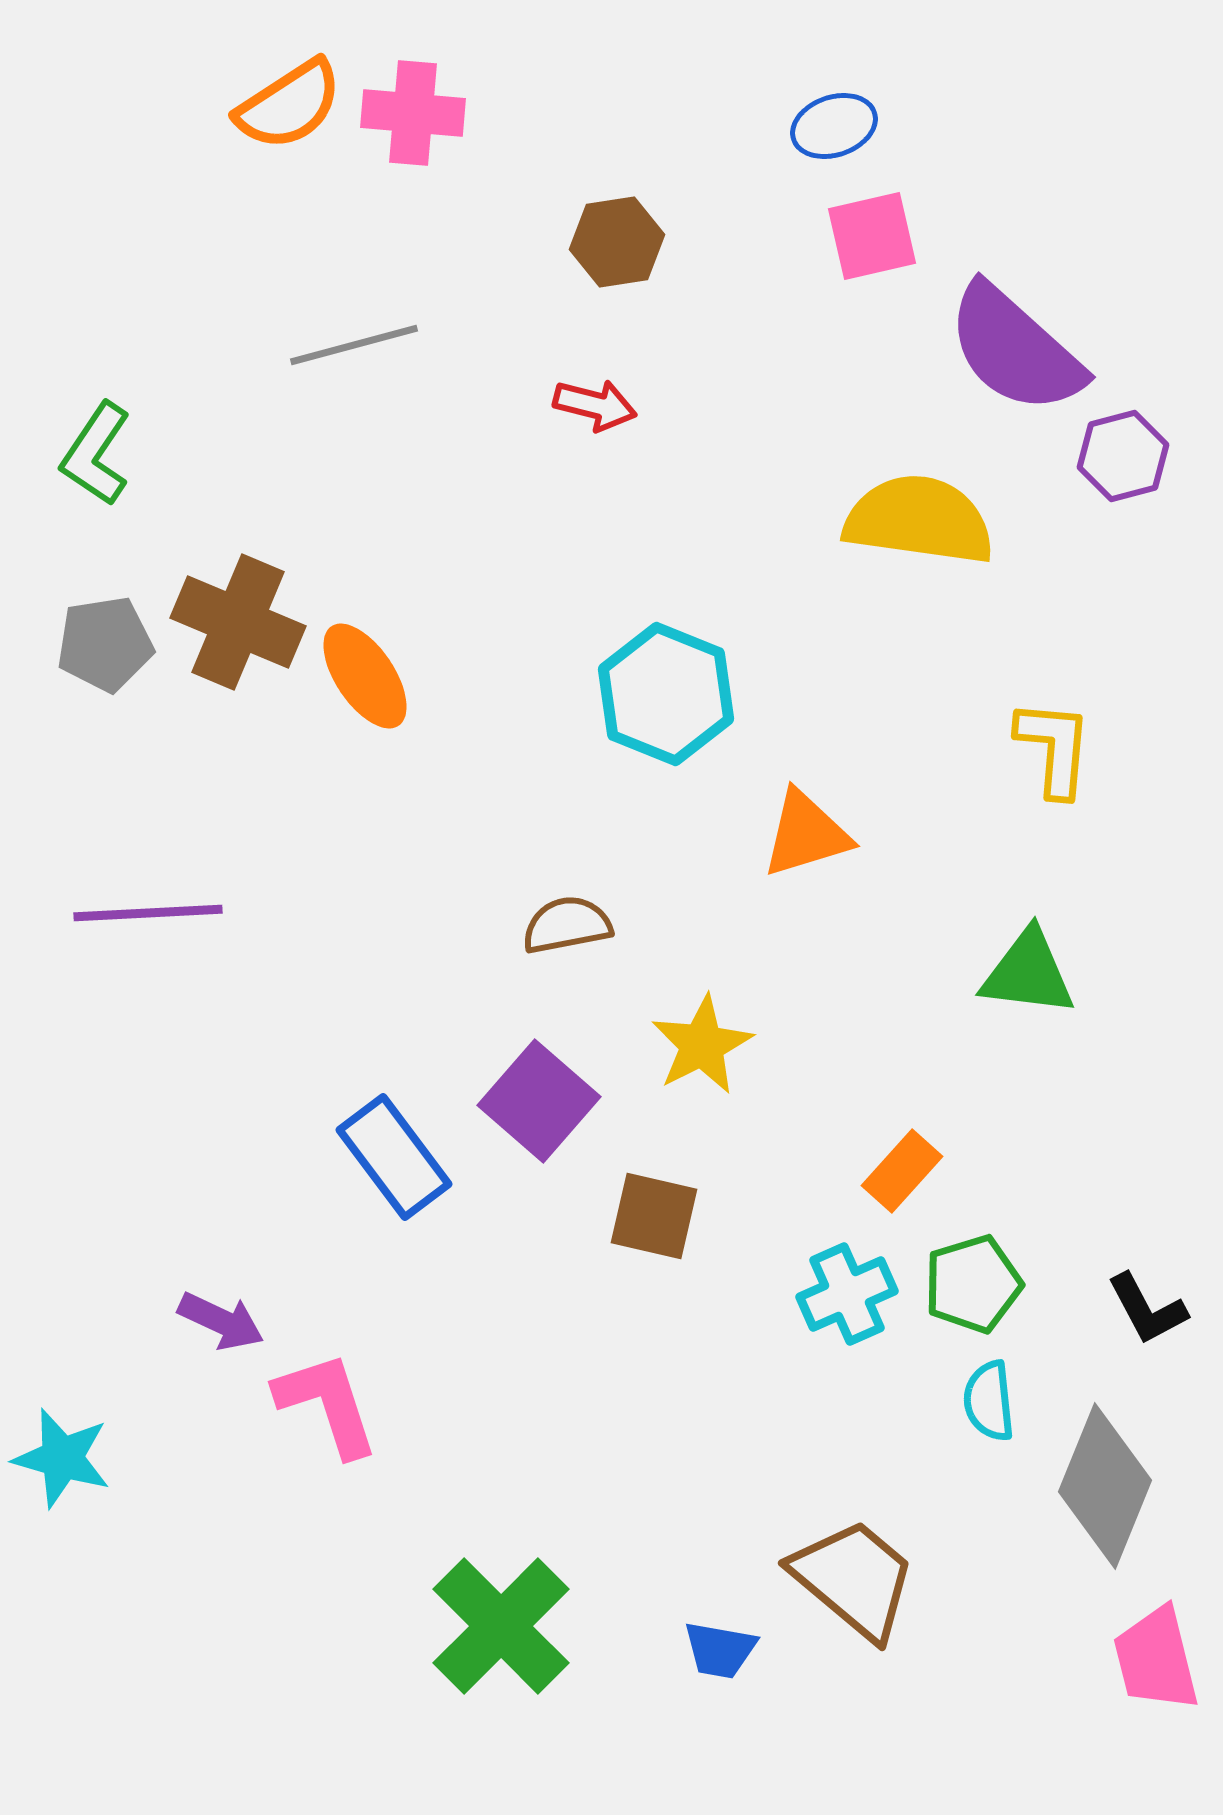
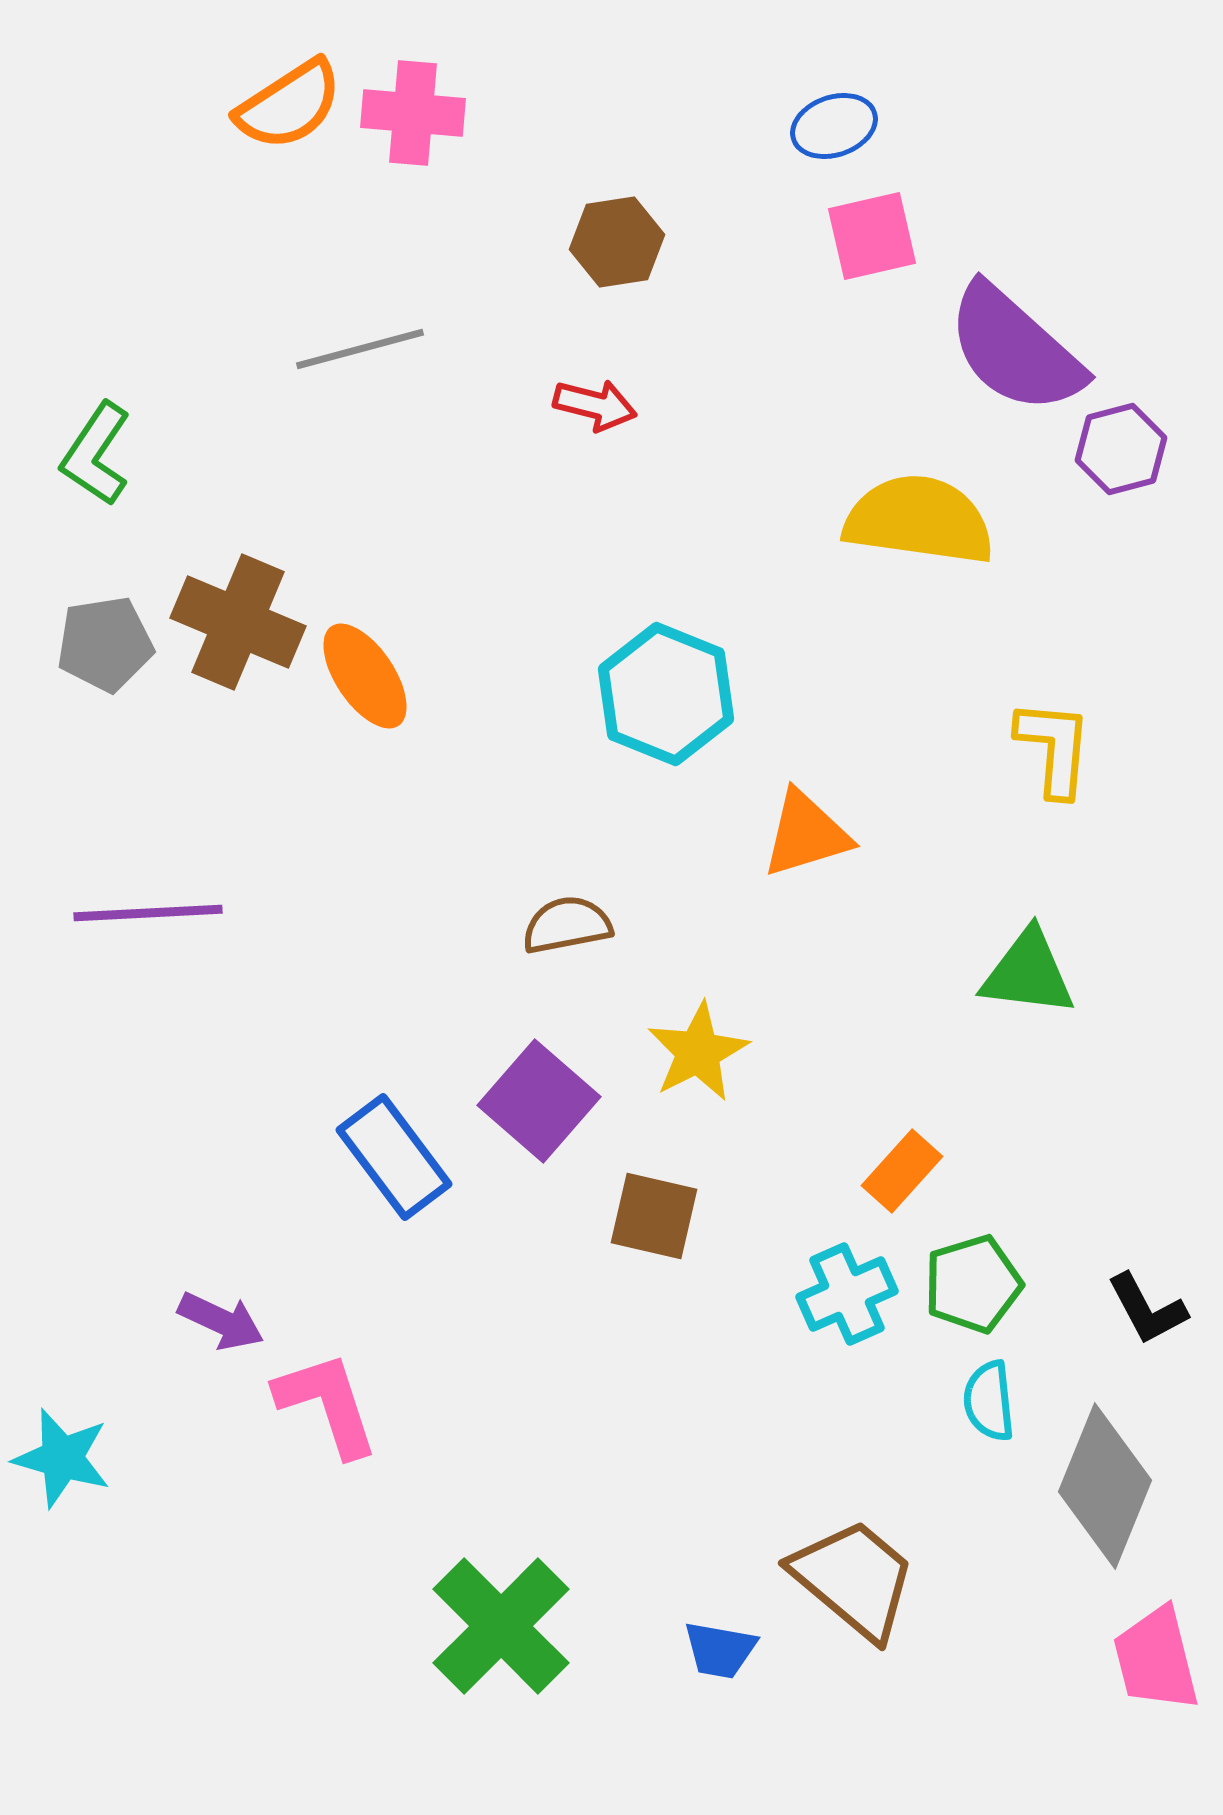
gray line: moved 6 px right, 4 px down
purple hexagon: moved 2 px left, 7 px up
yellow star: moved 4 px left, 7 px down
